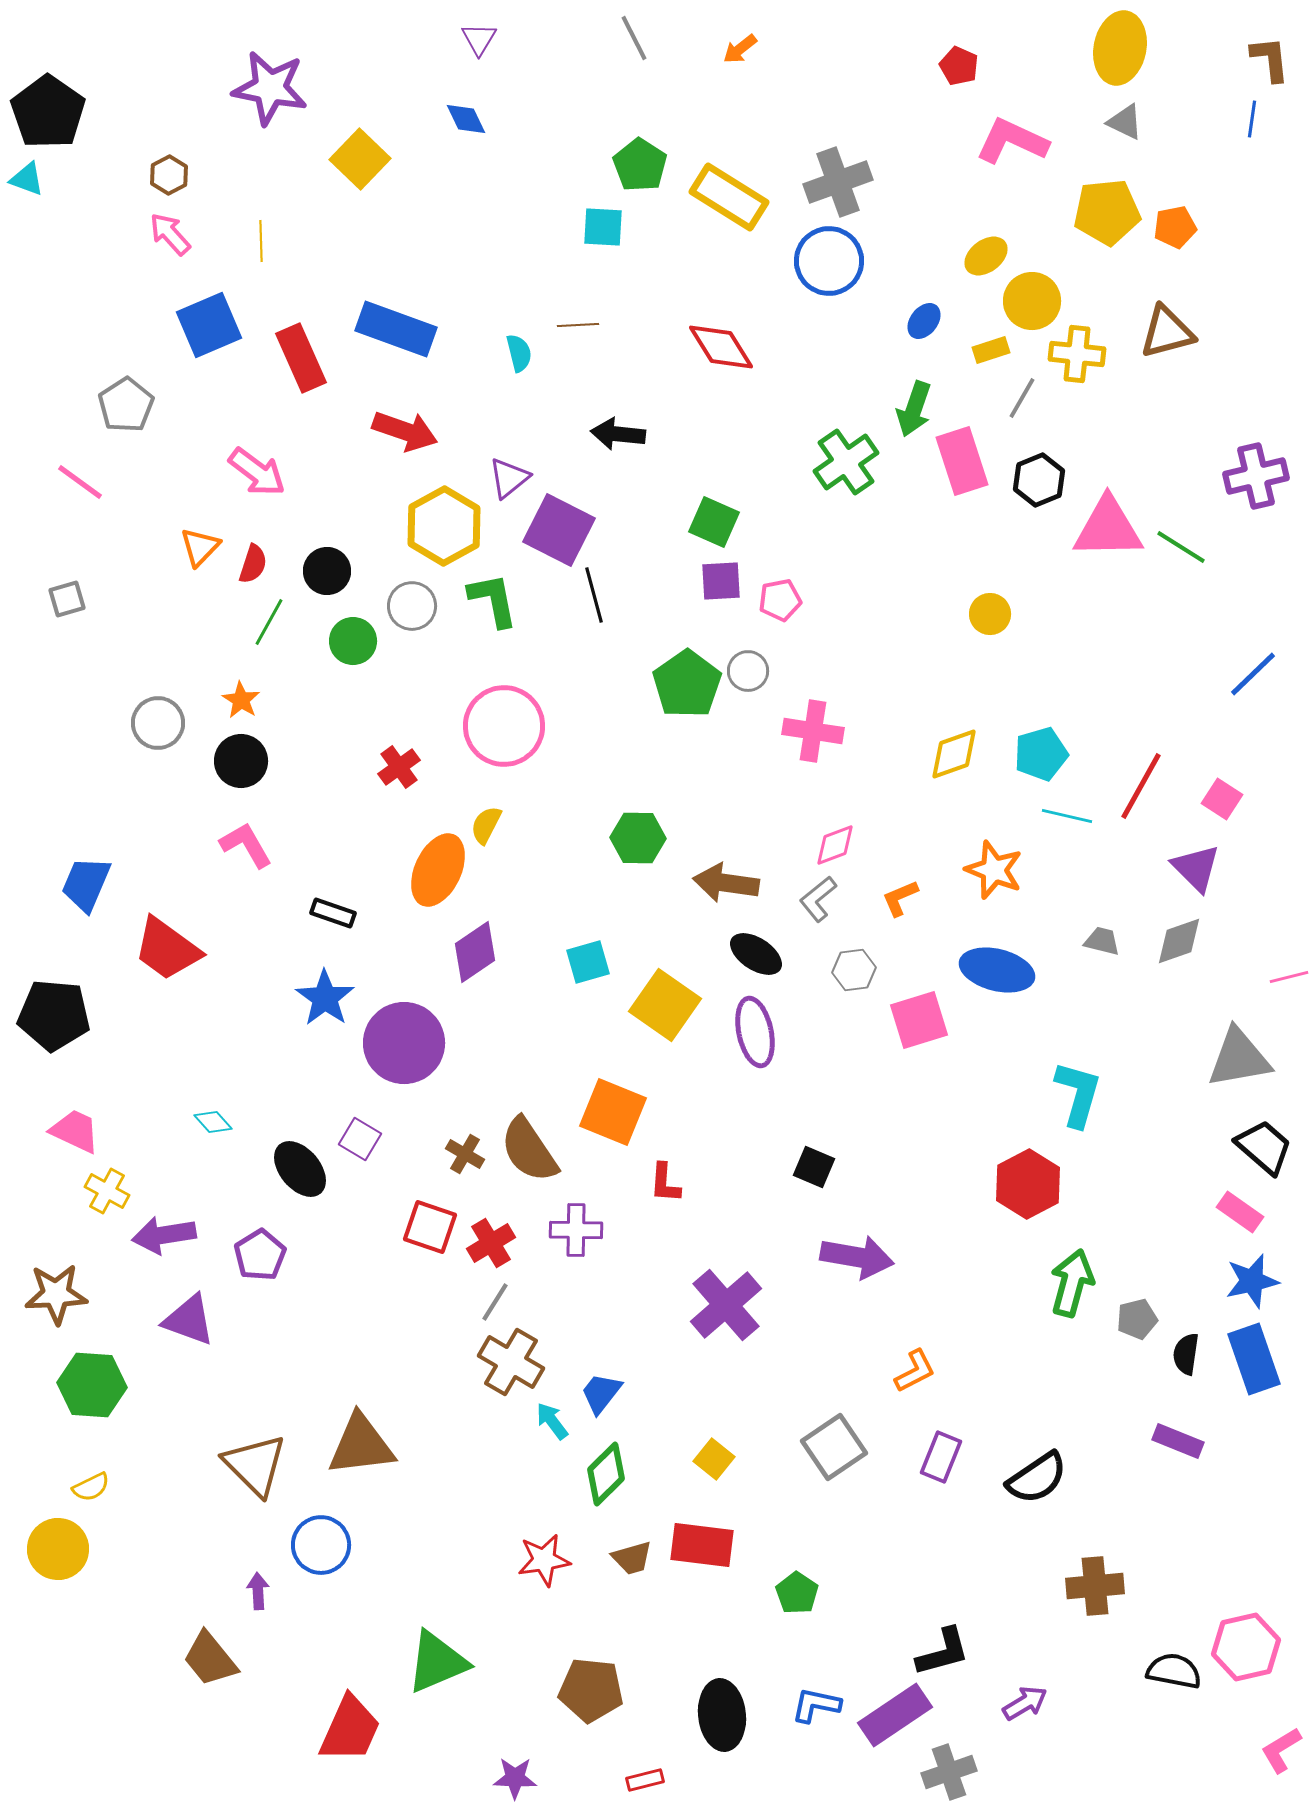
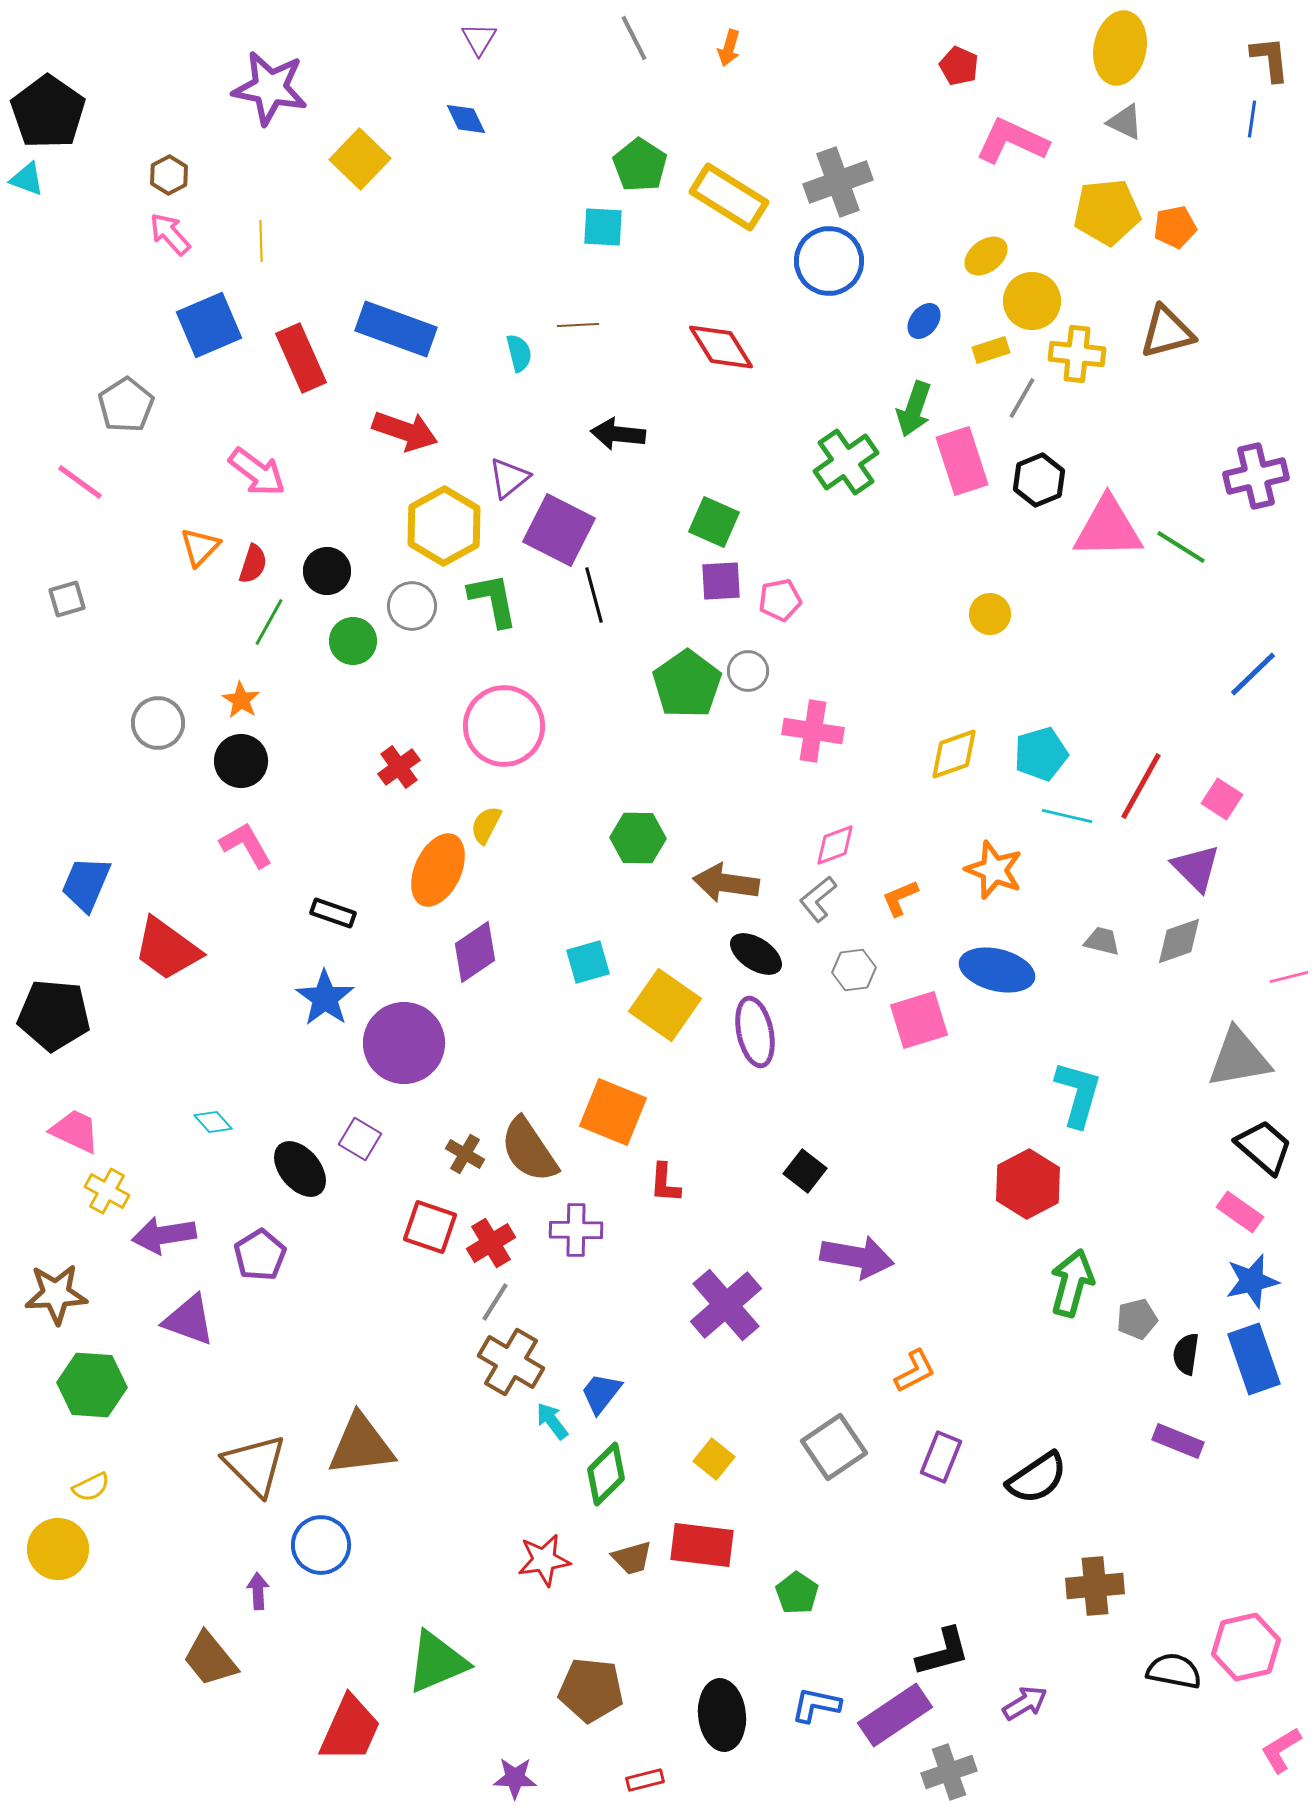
orange arrow at (740, 49): moved 11 px left, 1 px up; rotated 36 degrees counterclockwise
black square at (814, 1167): moved 9 px left, 4 px down; rotated 15 degrees clockwise
